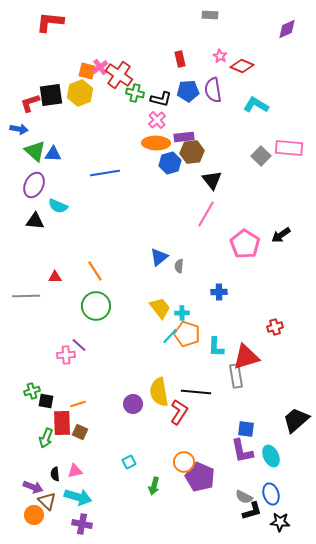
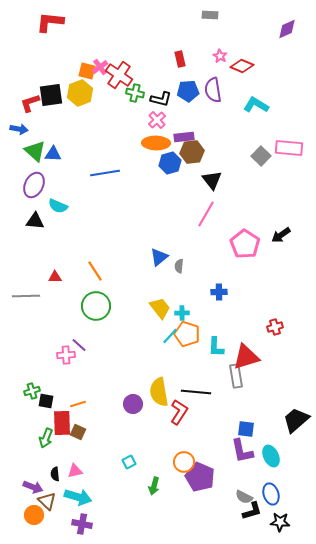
brown square at (80, 432): moved 2 px left
